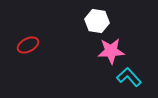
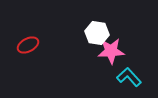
white hexagon: moved 12 px down
